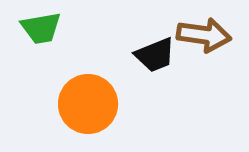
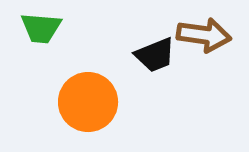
green trapezoid: rotated 15 degrees clockwise
orange circle: moved 2 px up
